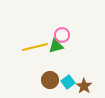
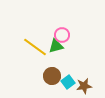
yellow line: rotated 50 degrees clockwise
brown circle: moved 2 px right, 4 px up
brown star: rotated 28 degrees clockwise
